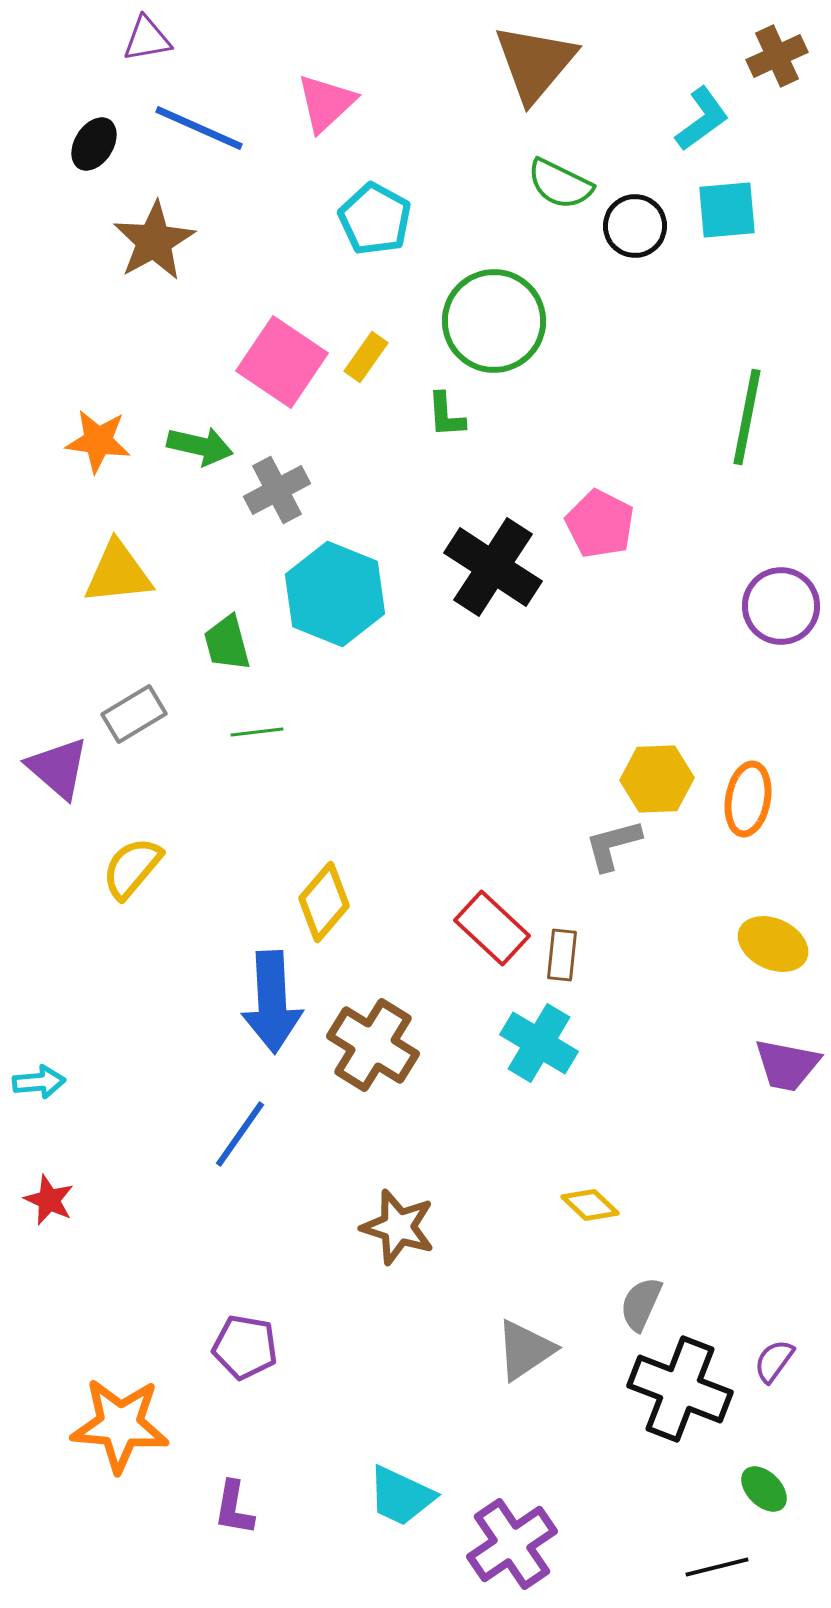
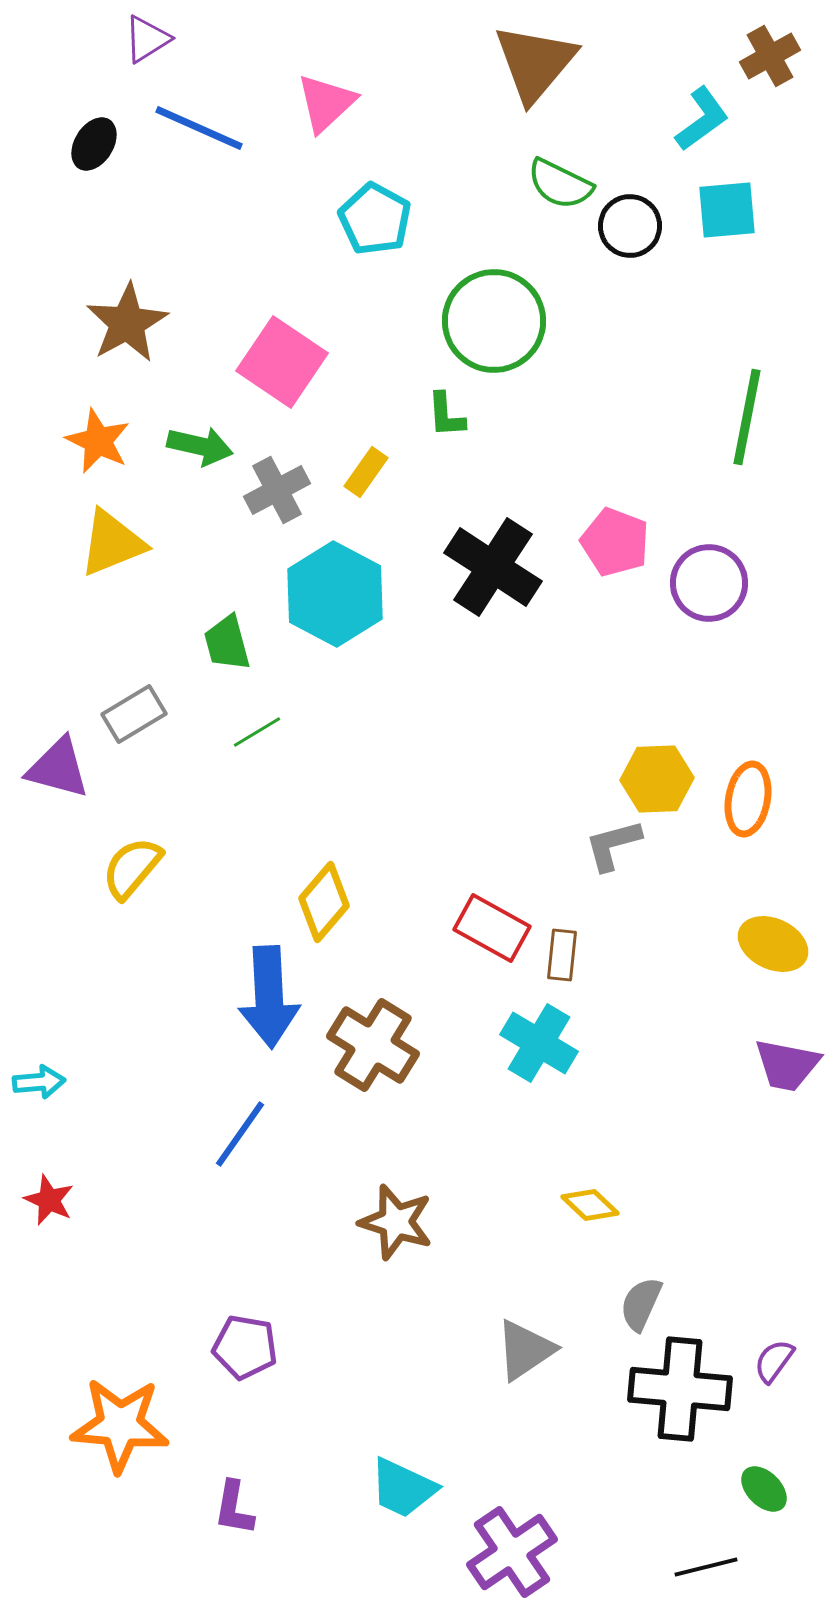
purple triangle at (147, 39): rotated 22 degrees counterclockwise
brown cross at (777, 56): moved 7 px left; rotated 4 degrees counterclockwise
black circle at (635, 226): moved 5 px left
brown star at (154, 241): moved 27 px left, 82 px down
yellow rectangle at (366, 357): moved 115 px down
orange star at (98, 441): rotated 18 degrees clockwise
pink pentagon at (600, 524): moved 15 px right, 18 px down; rotated 6 degrees counterclockwise
yellow triangle at (118, 573): moved 6 px left, 30 px up; rotated 16 degrees counterclockwise
cyan hexagon at (335, 594): rotated 6 degrees clockwise
purple circle at (781, 606): moved 72 px left, 23 px up
green line at (257, 732): rotated 24 degrees counterclockwise
purple triangle at (58, 768): rotated 26 degrees counterclockwise
red rectangle at (492, 928): rotated 14 degrees counterclockwise
blue arrow at (272, 1002): moved 3 px left, 5 px up
brown star at (398, 1227): moved 2 px left, 5 px up
black cross at (680, 1389): rotated 16 degrees counterclockwise
cyan trapezoid at (401, 1496): moved 2 px right, 8 px up
purple cross at (512, 1544): moved 8 px down
black line at (717, 1567): moved 11 px left
